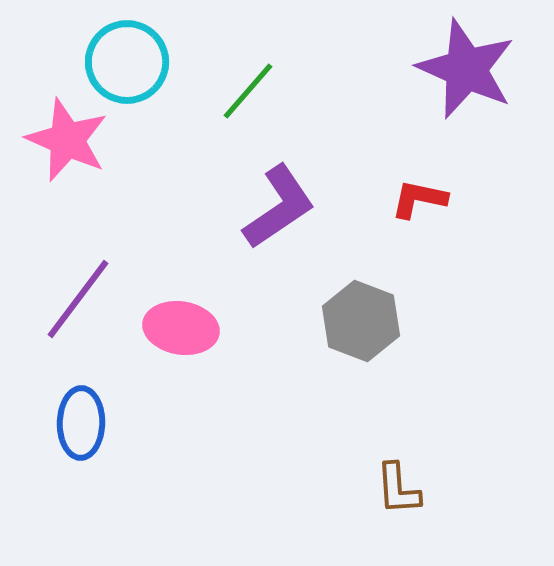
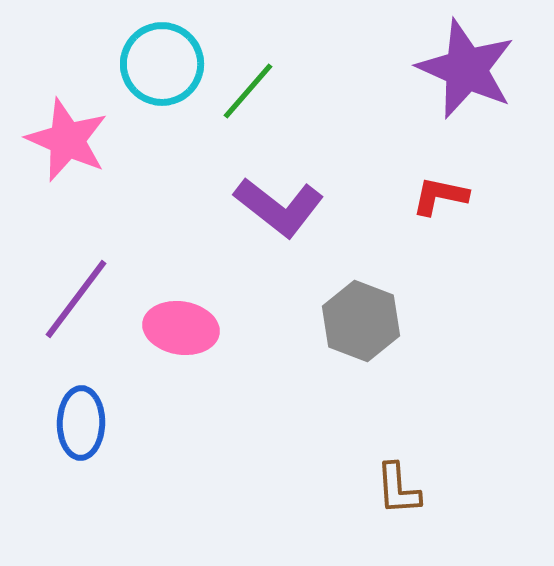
cyan circle: moved 35 px right, 2 px down
red L-shape: moved 21 px right, 3 px up
purple L-shape: rotated 72 degrees clockwise
purple line: moved 2 px left
